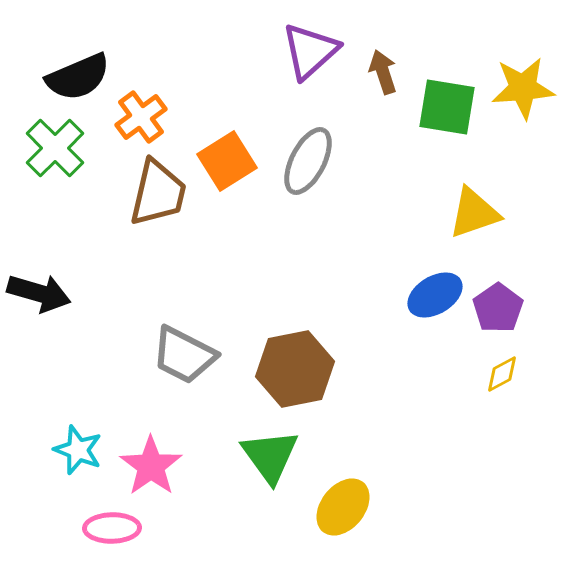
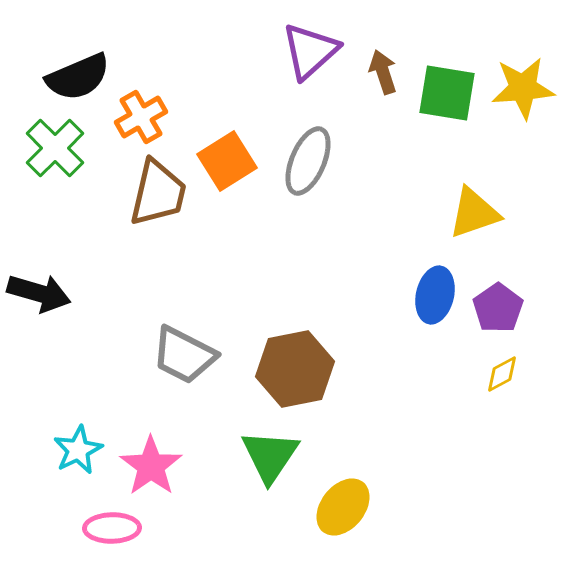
green square: moved 14 px up
orange cross: rotated 6 degrees clockwise
gray ellipse: rotated 4 degrees counterclockwise
blue ellipse: rotated 46 degrees counterclockwise
cyan star: rotated 24 degrees clockwise
green triangle: rotated 10 degrees clockwise
